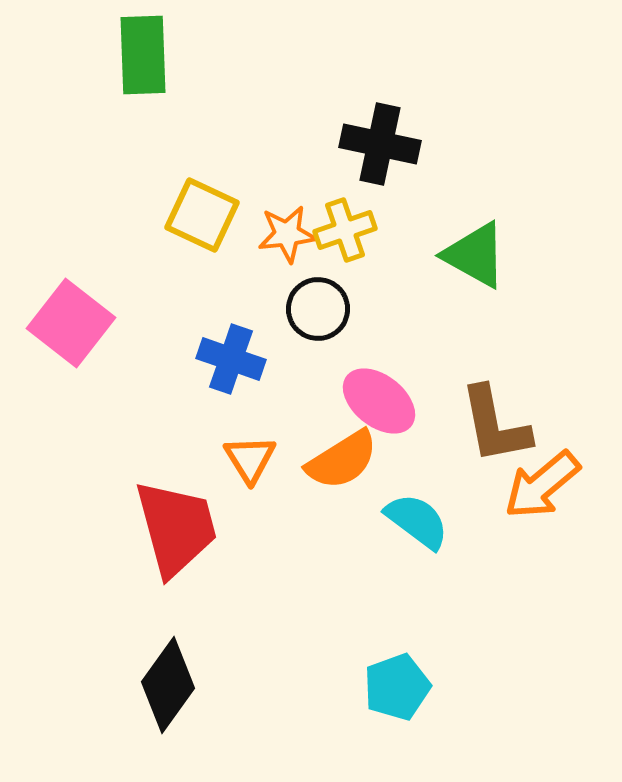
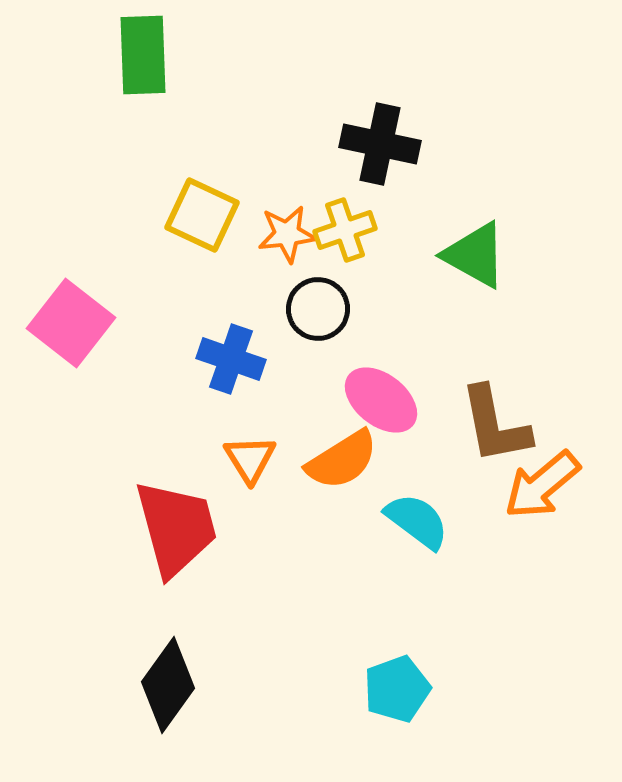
pink ellipse: moved 2 px right, 1 px up
cyan pentagon: moved 2 px down
